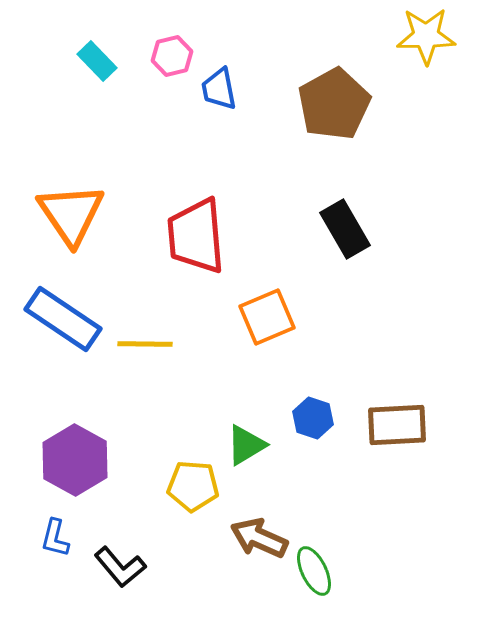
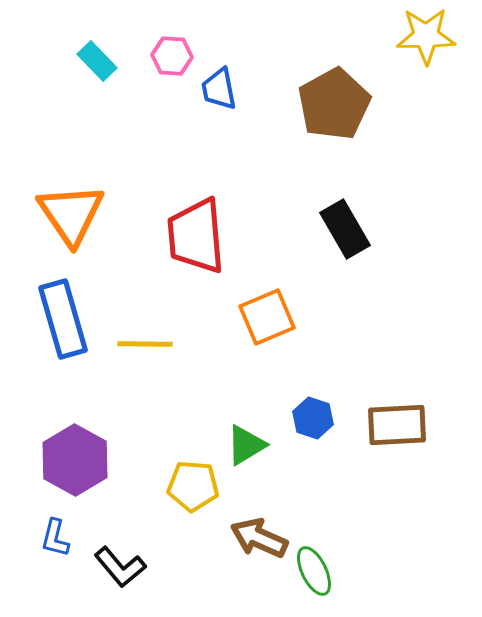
pink hexagon: rotated 18 degrees clockwise
blue rectangle: rotated 40 degrees clockwise
